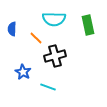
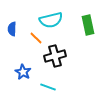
cyan semicircle: moved 3 px left, 1 px down; rotated 15 degrees counterclockwise
